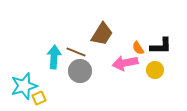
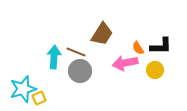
cyan star: moved 1 px left, 3 px down
